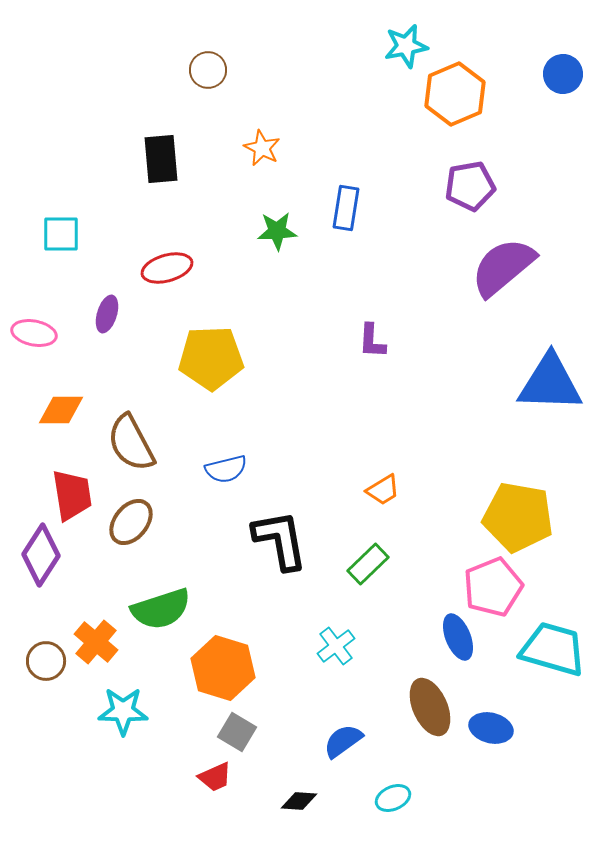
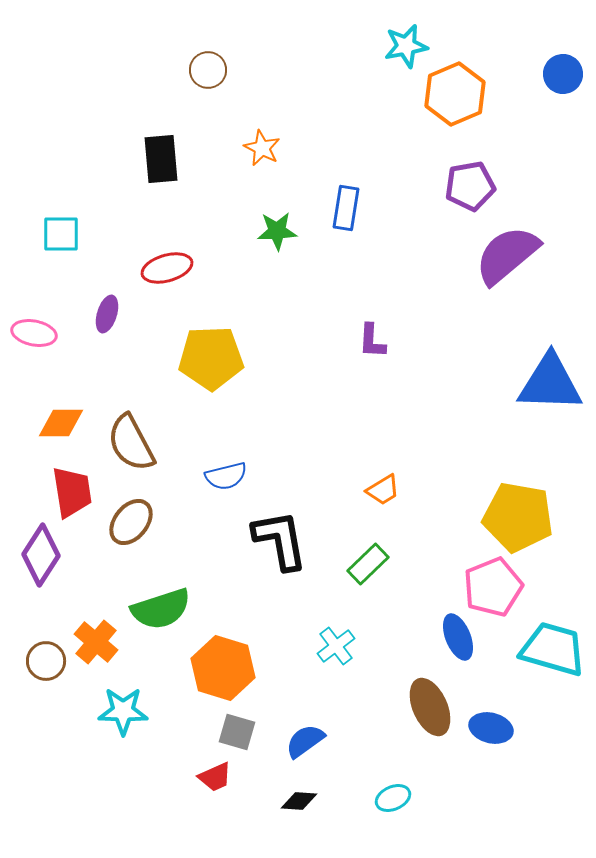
purple semicircle at (503, 267): moved 4 px right, 12 px up
orange diamond at (61, 410): moved 13 px down
blue semicircle at (226, 469): moved 7 px down
red trapezoid at (72, 495): moved 3 px up
gray square at (237, 732): rotated 15 degrees counterclockwise
blue semicircle at (343, 741): moved 38 px left
